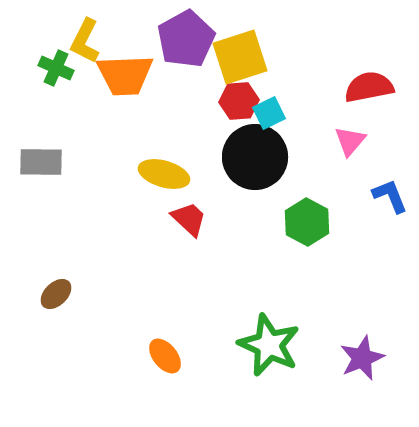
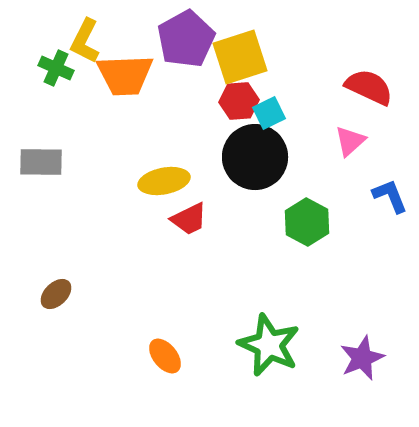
red semicircle: rotated 36 degrees clockwise
pink triangle: rotated 8 degrees clockwise
yellow ellipse: moved 7 px down; rotated 27 degrees counterclockwise
red trapezoid: rotated 111 degrees clockwise
